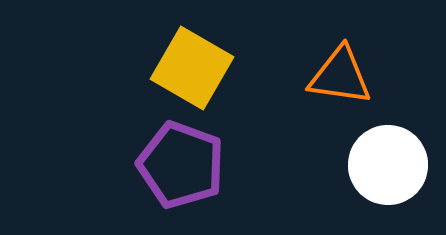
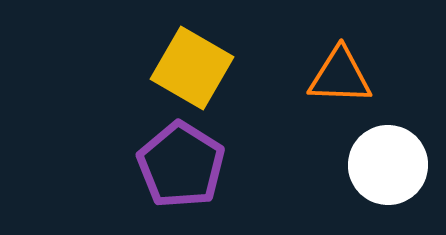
orange triangle: rotated 6 degrees counterclockwise
purple pentagon: rotated 12 degrees clockwise
